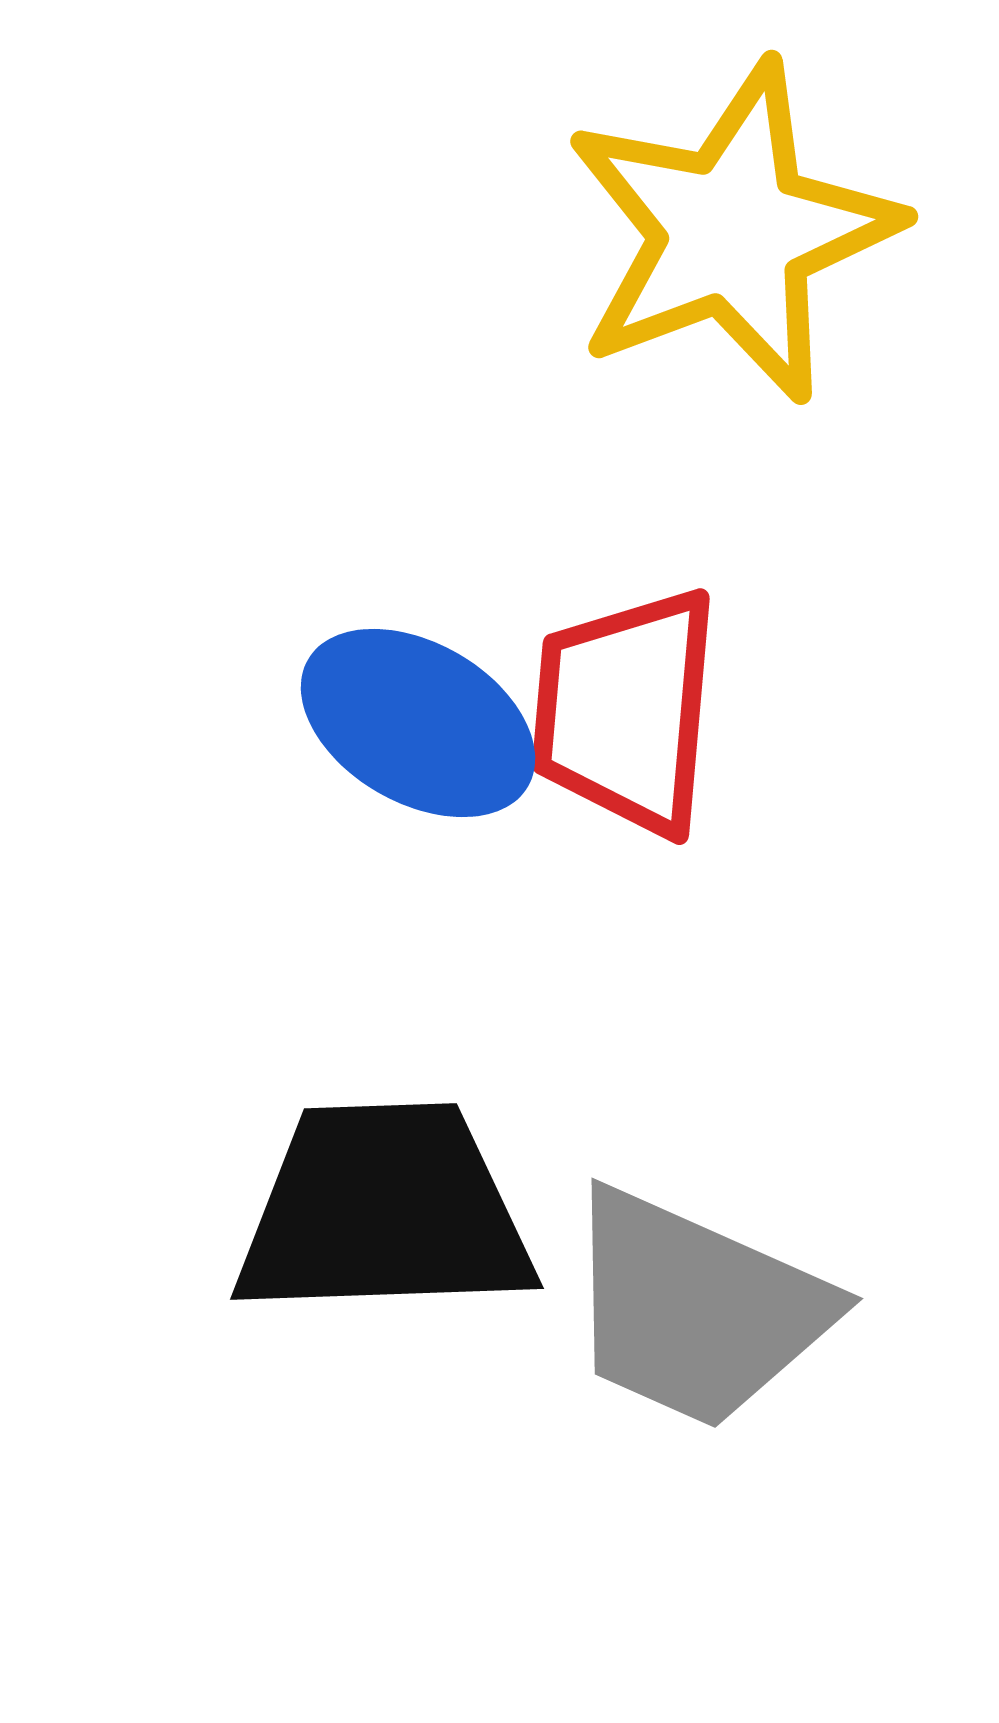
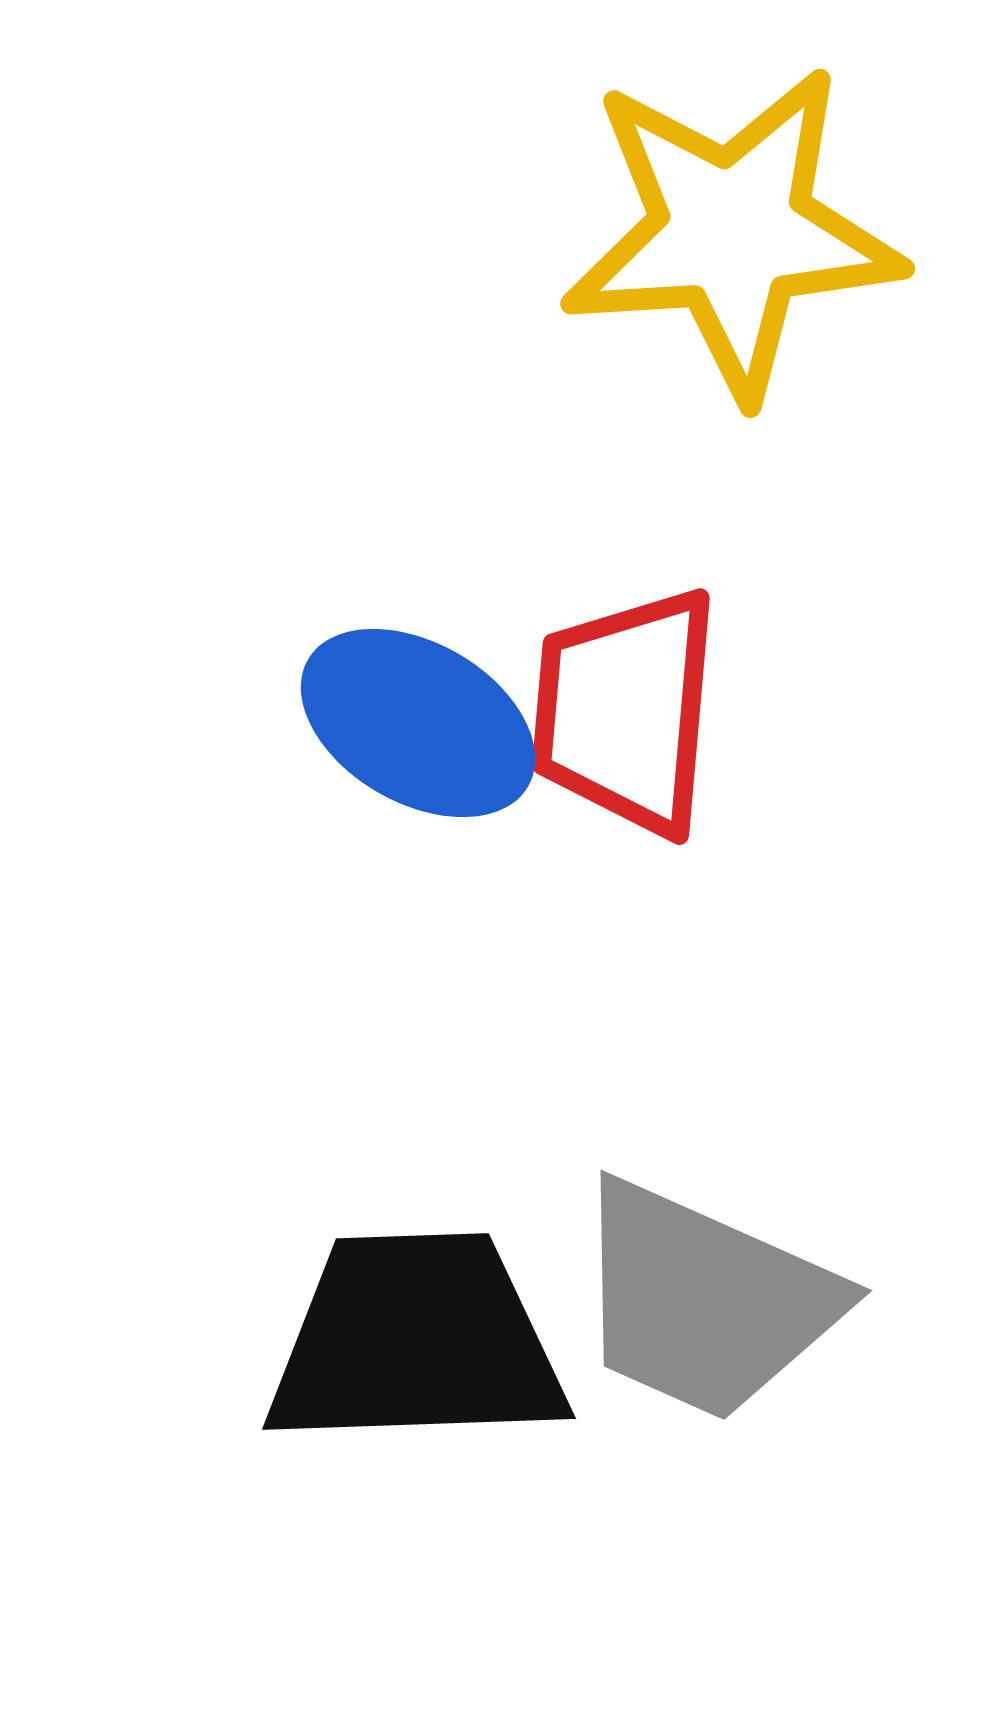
yellow star: rotated 17 degrees clockwise
black trapezoid: moved 32 px right, 130 px down
gray trapezoid: moved 9 px right, 8 px up
